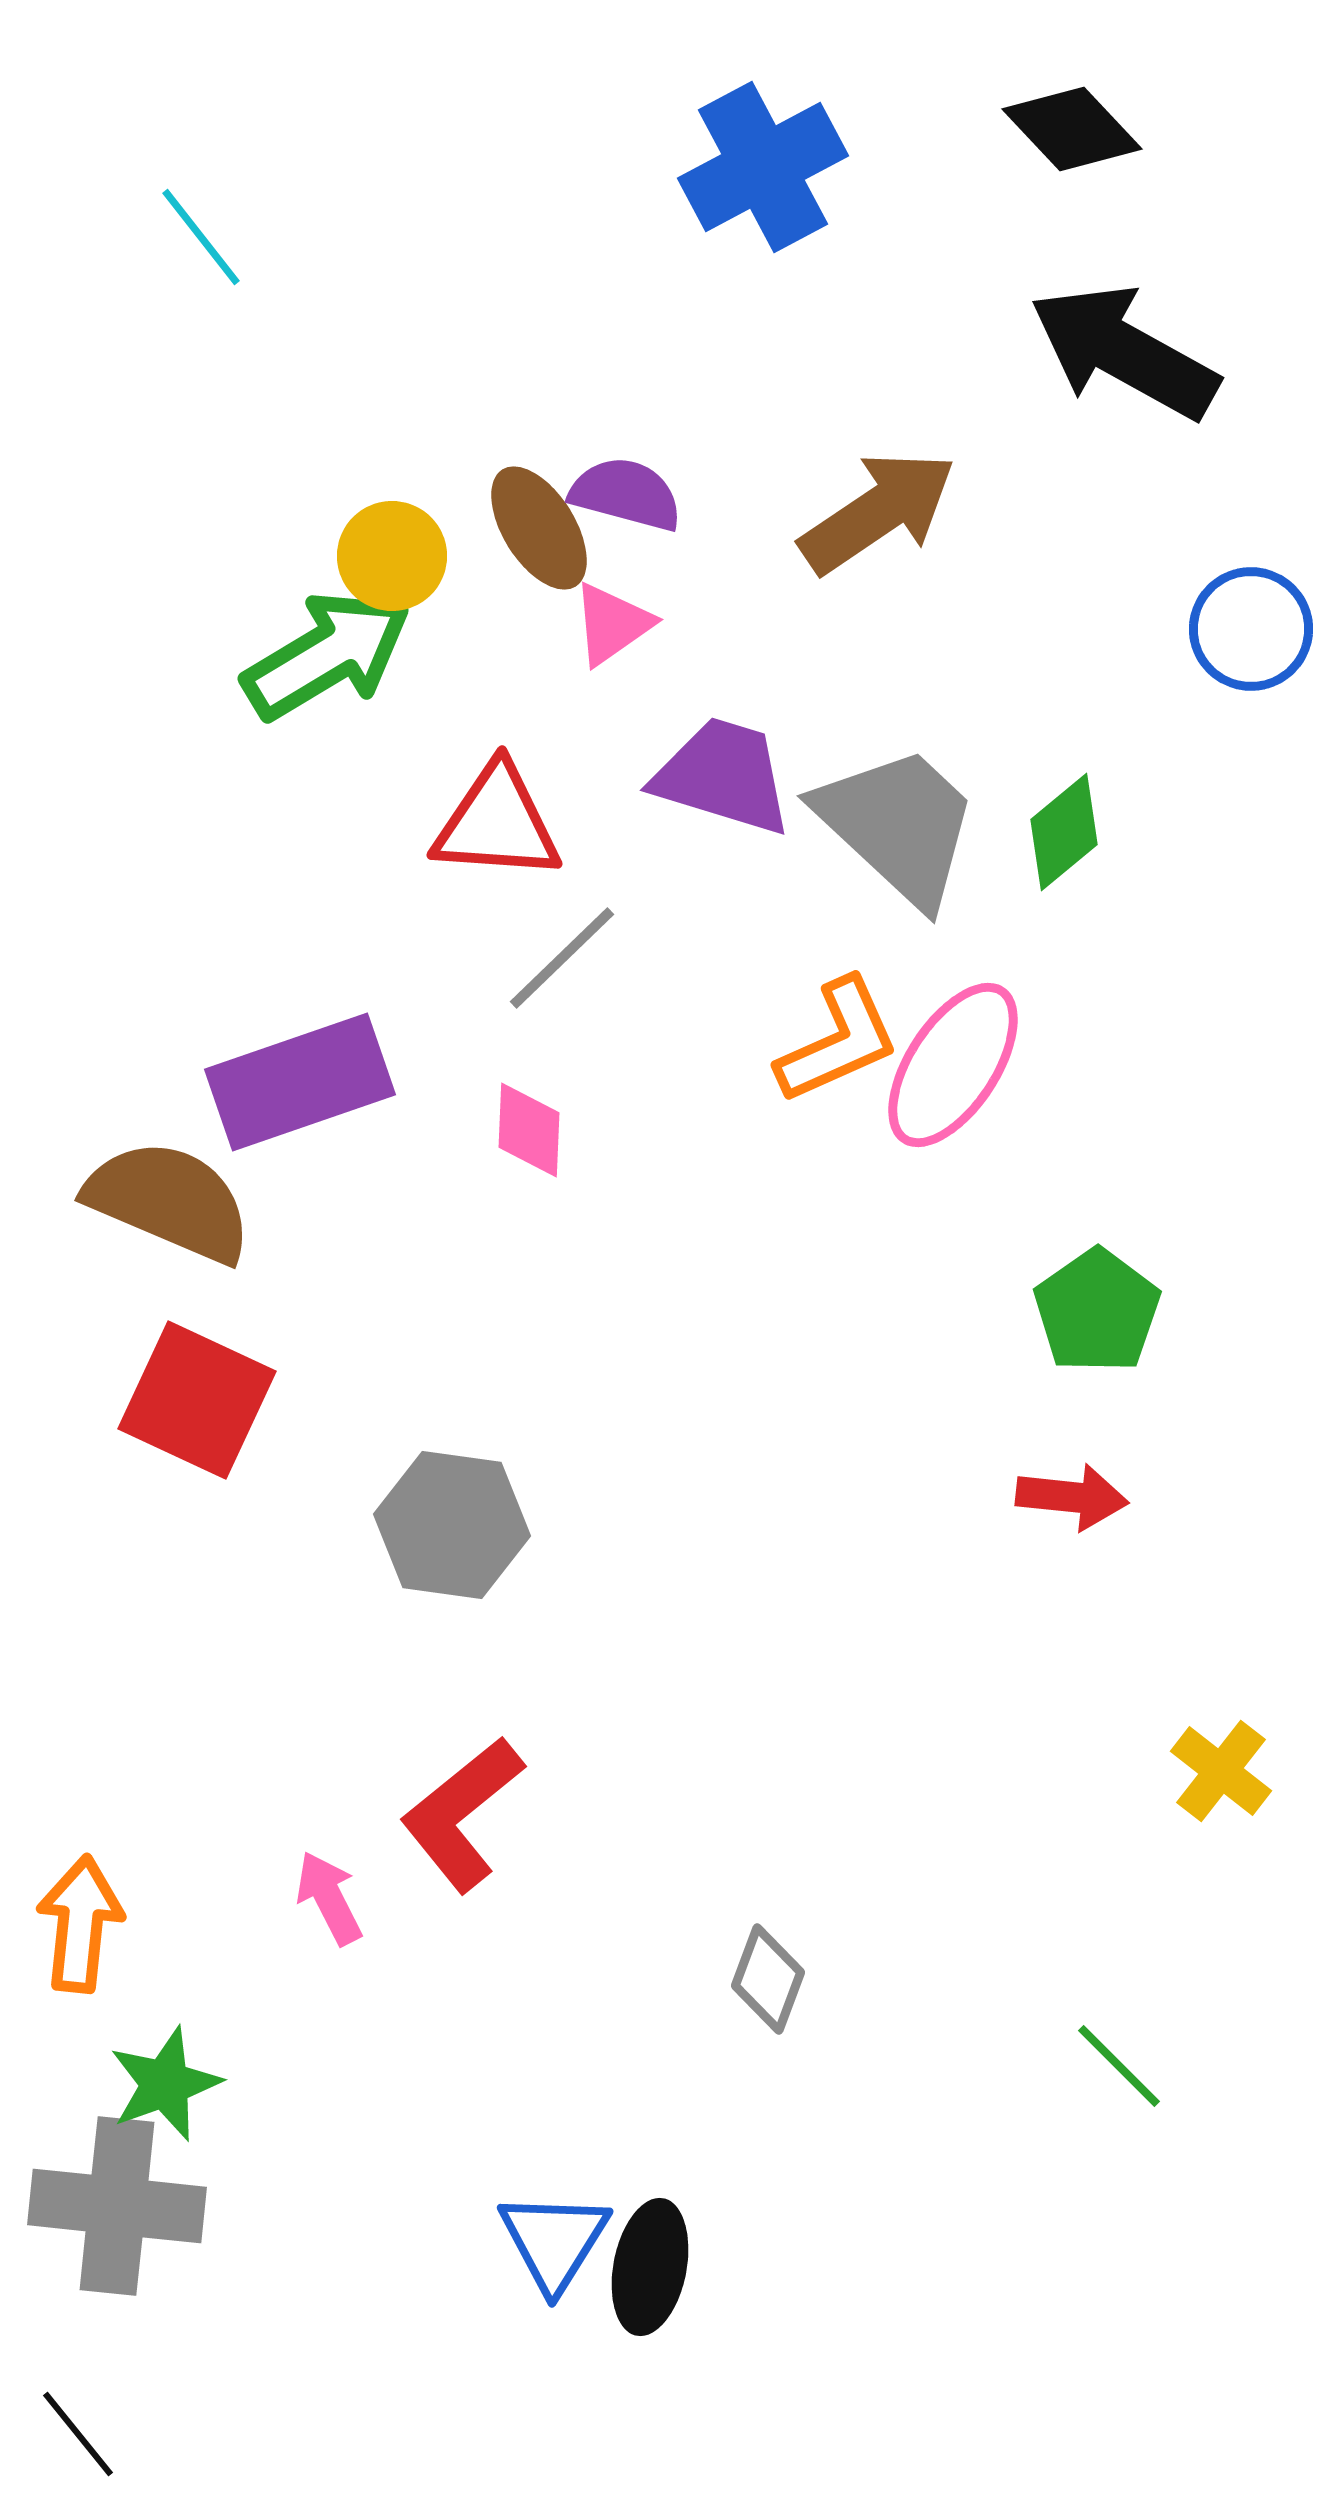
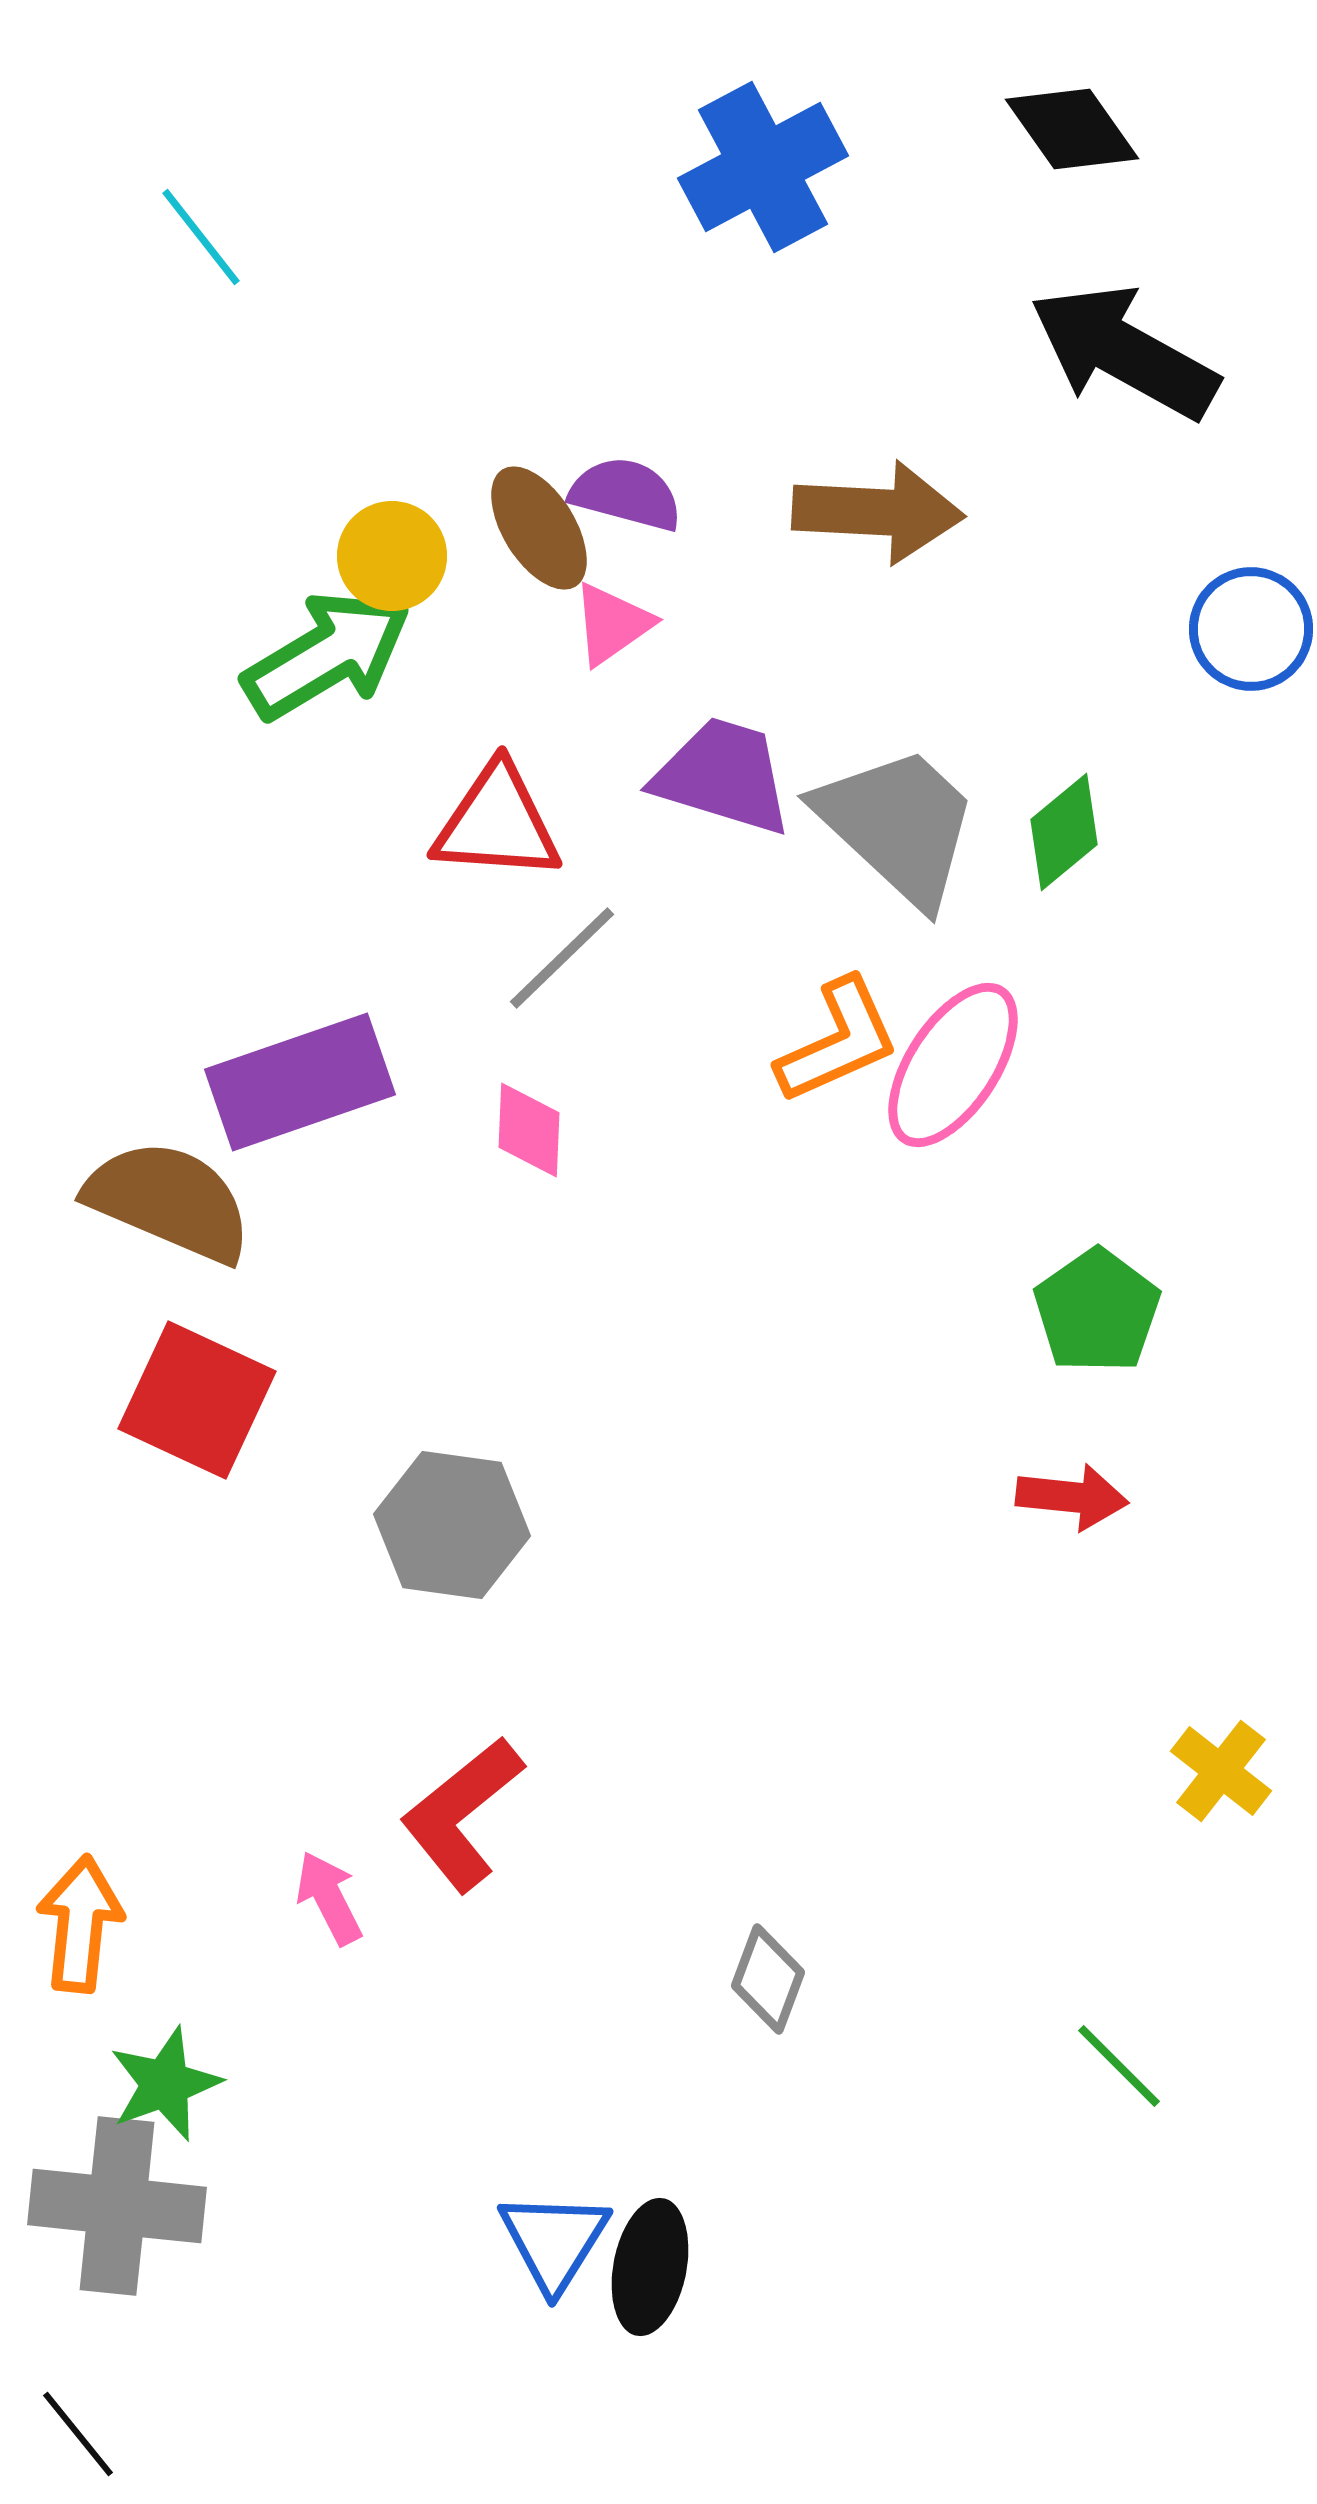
black diamond: rotated 8 degrees clockwise
brown arrow: rotated 37 degrees clockwise
